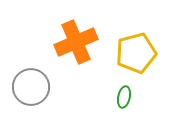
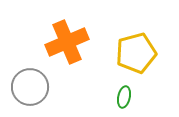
orange cross: moved 9 px left
gray circle: moved 1 px left
